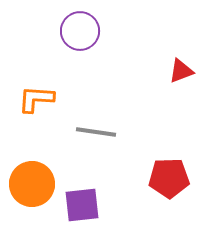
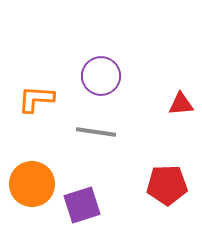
purple circle: moved 21 px right, 45 px down
red triangle: moved 33 px down; rotated 16 degrees clockwise
red pentagon: moved 2 px left, 7 px down
purple square: rotated 12 degrees counterclockwise
